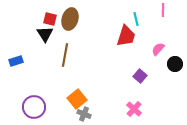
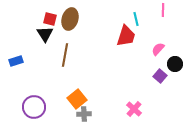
purple square: moved 20 px right
gray cross: rotated 24 degrees counterclockwise
